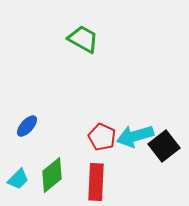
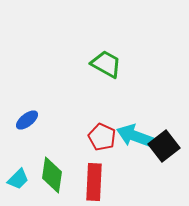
green trapezoid: moved 23 px right, 25 px down
blue ellipse: moved 6 px up; rotated 10 degrees clockwise
cyan arrow: rotated 36 degrees clockwise
green diamond: rotated 42 degrees counterclockwise
red rectangle: moved 2 px left
